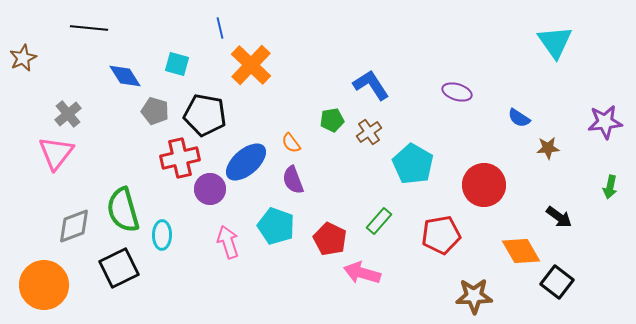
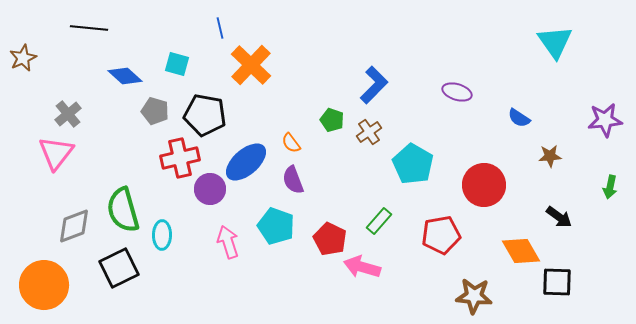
blue diamond at (125, 76): rotated 16 degrees counterclockwise
blue L-shape at (371, 85): moved 3 px right; rotated 78 degrees clockwise
green pentagon at (332, 120): rotated 30 degrees clockwise
purple star at (605, 122): moved 2 px up
brown star at (548, 148): moved 2 px right, 8 px down
pink arrow at (362, 273): moved 6 px up
black square at (557, 282): rotated 36 degrees counterclockwise
brown star at (474, 296): rotated 6 degrees clockwise
